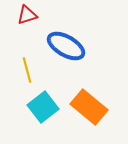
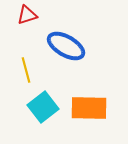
yellow line: moved 1 px left
orange rectangle: moved 1 px down; rotated 39 degrees counterclockwise
